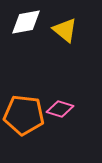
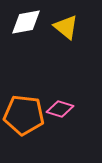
yellow triangle: moved 1 px right, 3 px up
